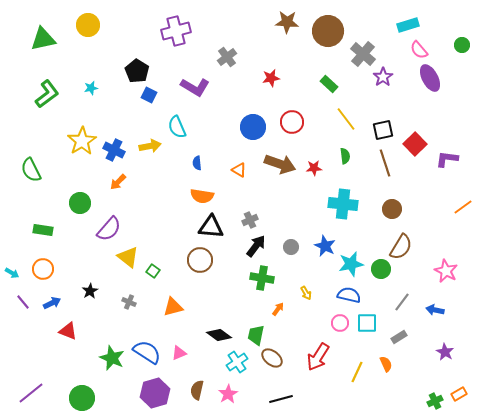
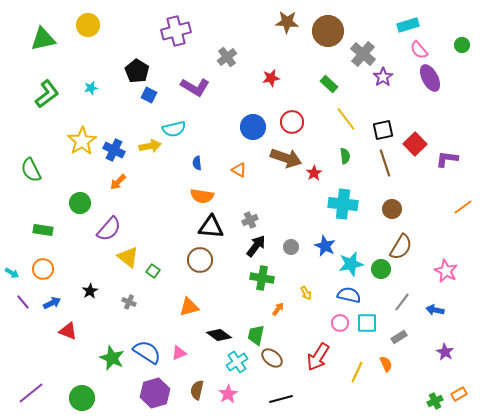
cyan semicircle at (177, 127): moved 3 px left, 2 px down; rotated 80 degrees counterclockwise
brown arrow at (280, 164): moved 6 px right, 6 px up
red star at (314, 168): moved 5 px down; rotated 28 degrees counterclockwise
orange triangle at (173, 307): moved 16 px right
